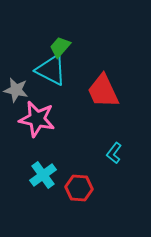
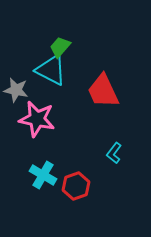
cyan cross: rotated 24 degrees counterclockwise
red hexagon: moved 3 px left, 2 px up; rotated 24 degrees counterclockwise
